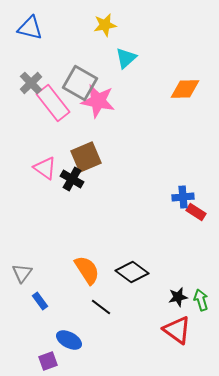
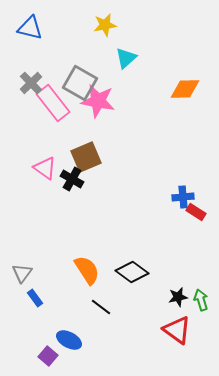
blue rectangle: moved 5 px left, 3 px up
purple square: moved 5 px up; rotated 30 degrees counterclockwise
